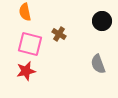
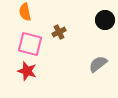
black circle: moved 3 px right, 1 px up
brown cross: moved 2 px up; rotated 32 degrees clockwise
gray semicircle: rotated 72 degrees clockwise
red star: moved 1 px right; rotated 30 degrees clockwise
